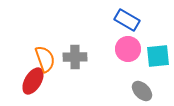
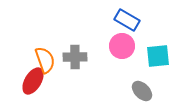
pink circle: moved 6 px left, 3 px up
orange semicircle: moved 1 px down
